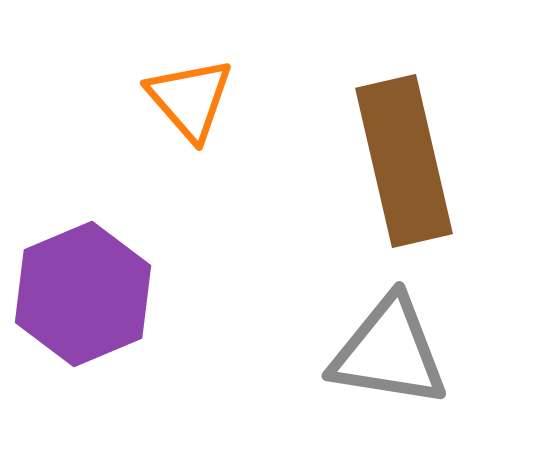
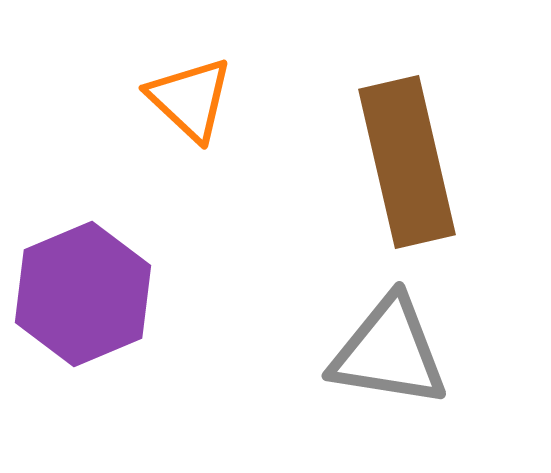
orange triangle: rotated 6 degrees counterclockwise
brown rectangle: moved 3 px right, 1 px down
